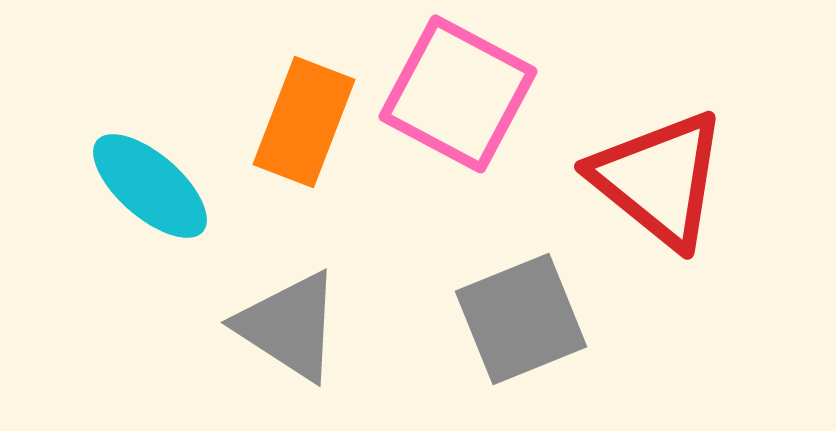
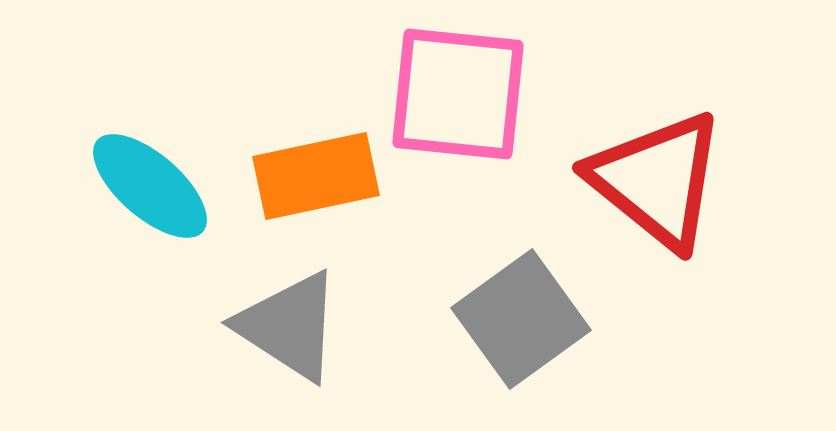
pink square: rotated 22 degrees counterclockwise
orange rectangle: moved 12 px right, 54 px down; rotated 57 degrees clockwise
red triangle: moved 2 px left, 1 px down
gray square: rotated 14 degrees counterclockwise
